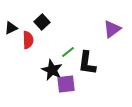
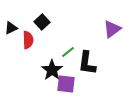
black star: rotated 10 degrees clockwise
purple square: rotated 12 degrees clockwise
